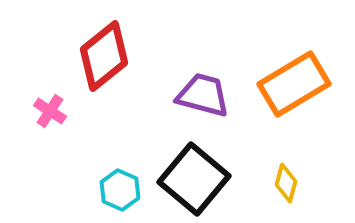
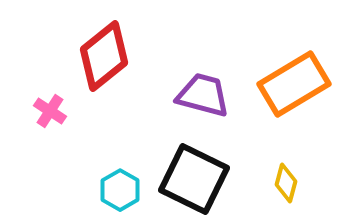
black square: rotated 14 degrees counterclockwise
cyan hexagon: rotated 6 degrees clockwise
